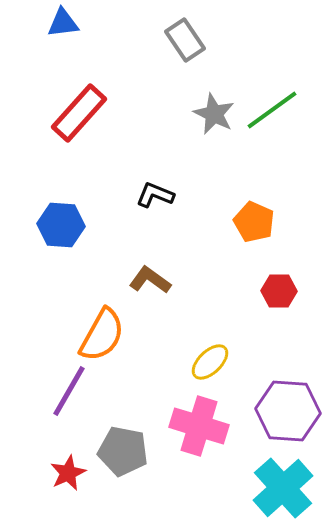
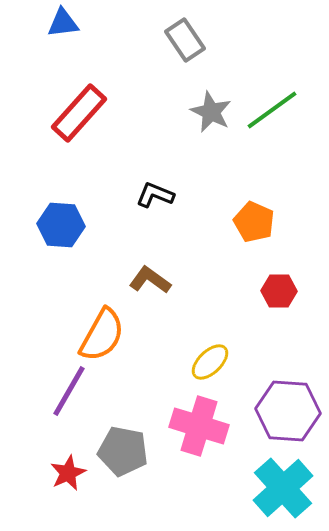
gray star: moved 3 px left, 2 px up
